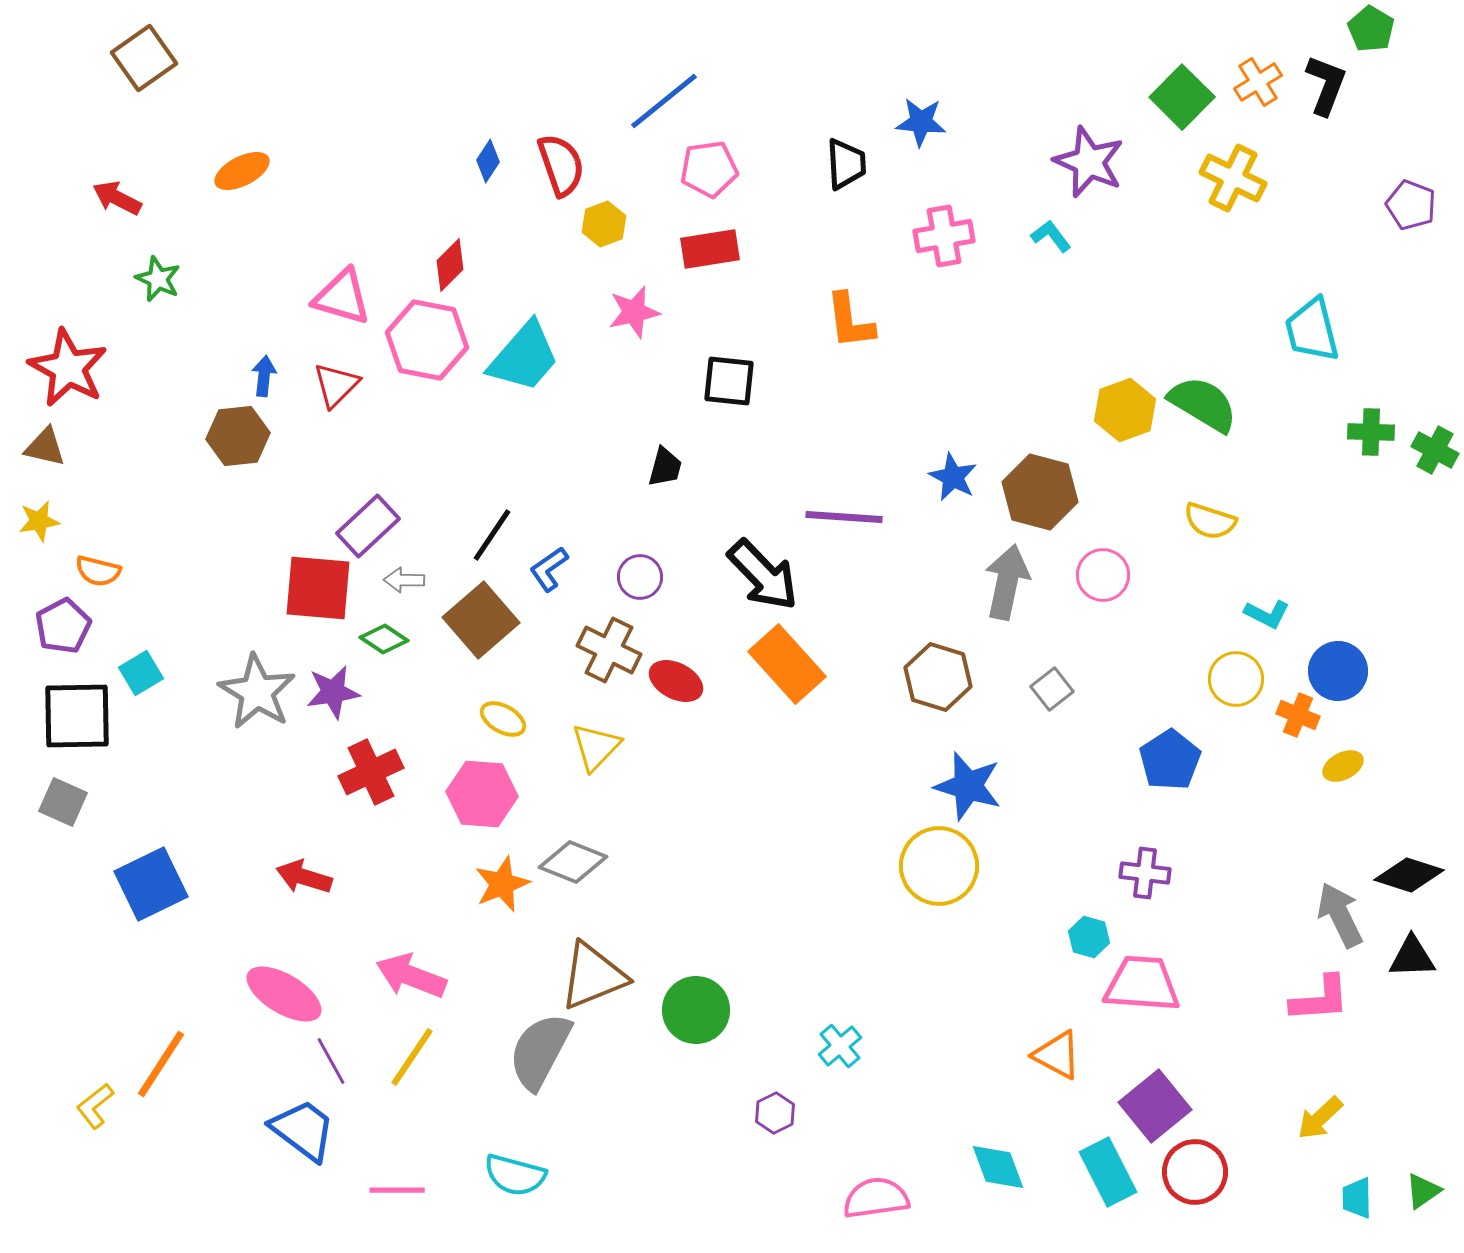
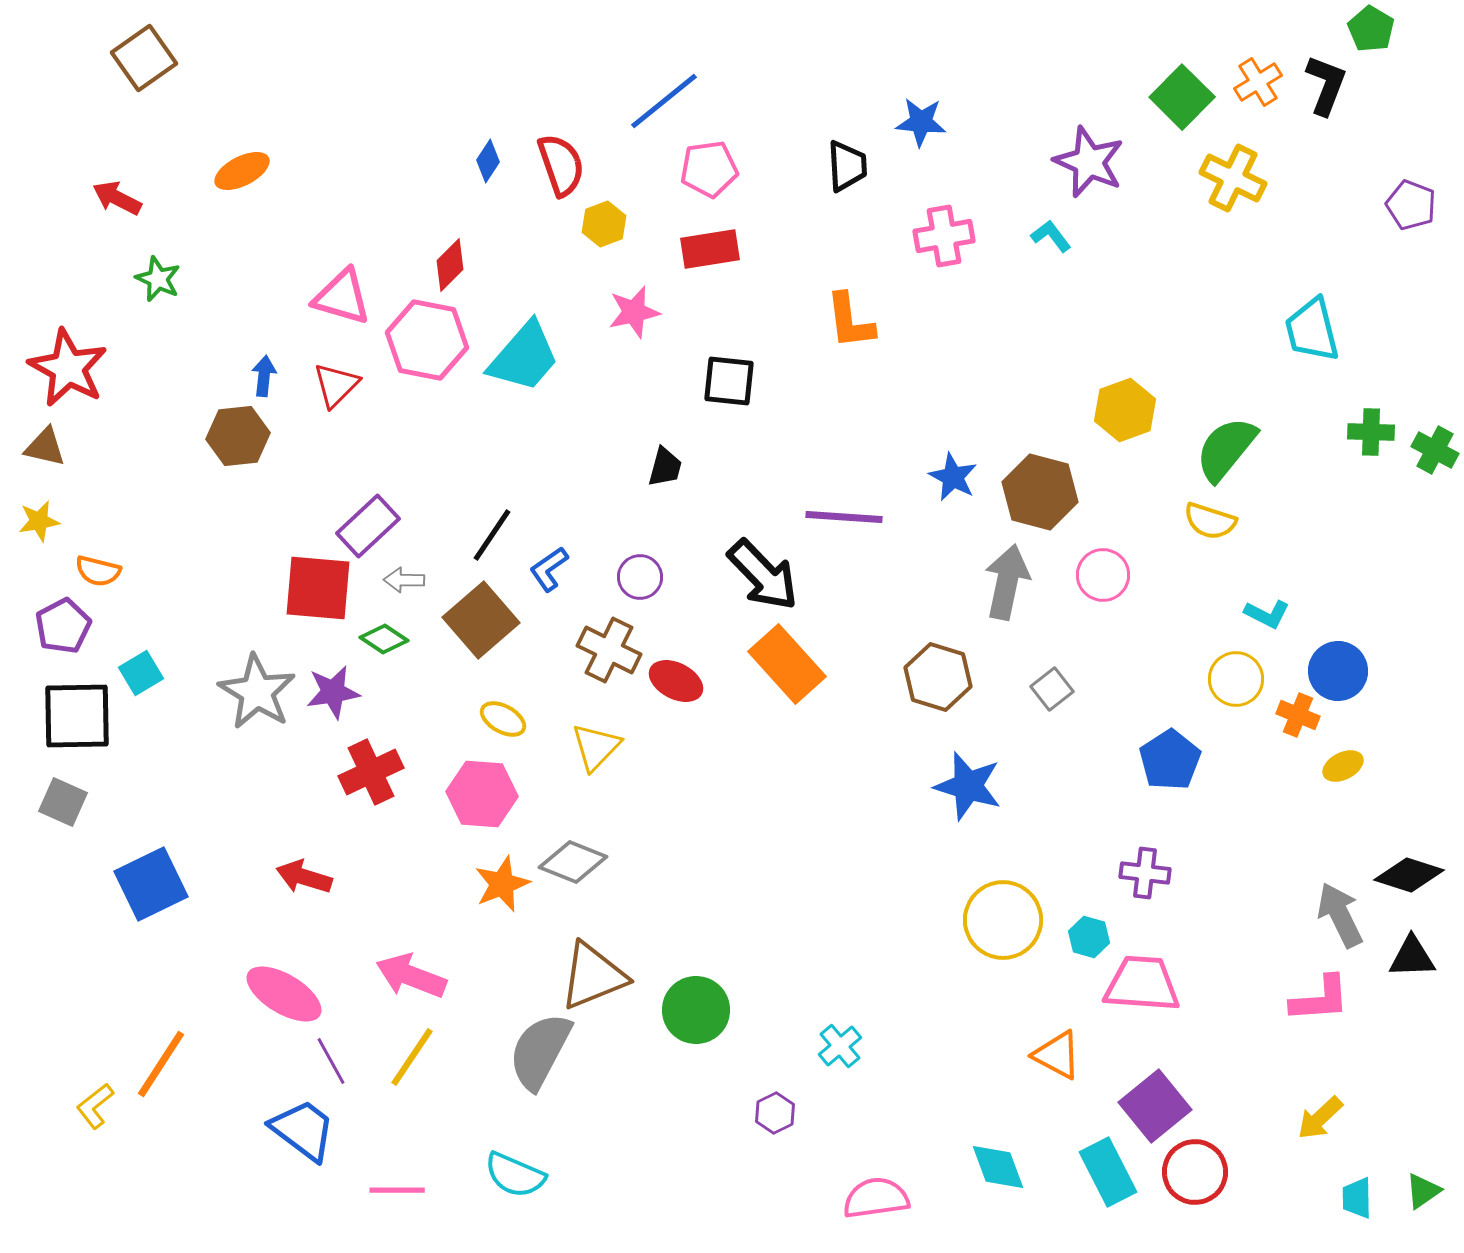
black trapezoid at (846, 164): moved 1 px right, 2 px down
green semicircle at (1203, 404): moved 23 px right, 45 px down; rotated 82 degrees counterclockwise
yellow circle at (939, 866): moved 64 px right, 54 px down
cyan semicircle at (515, 1175): rotated 8 degrees clockwise
